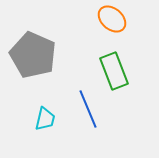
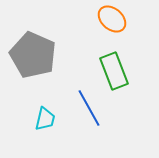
blue line: moved 1 px right, 1 px up; rotated 6 degrees counterclockwise
